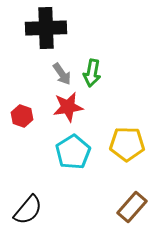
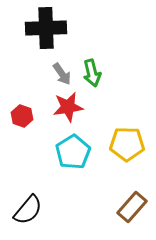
green arrow: rotated 24 degrees counterclockwise
